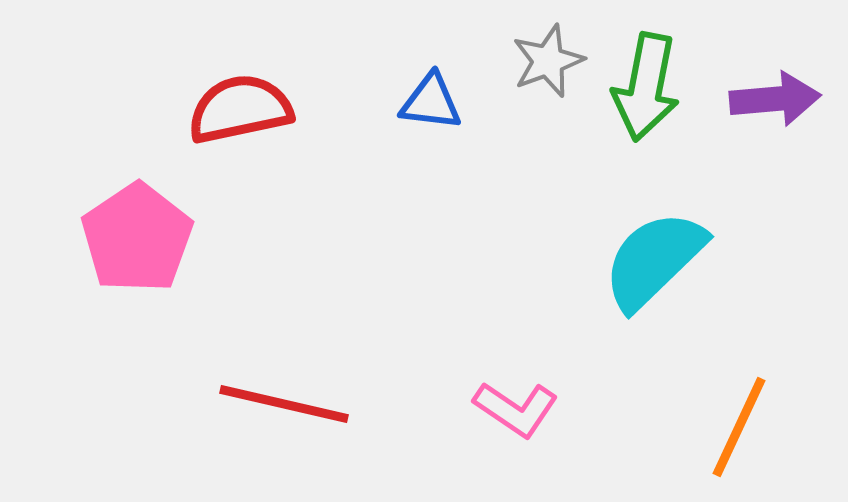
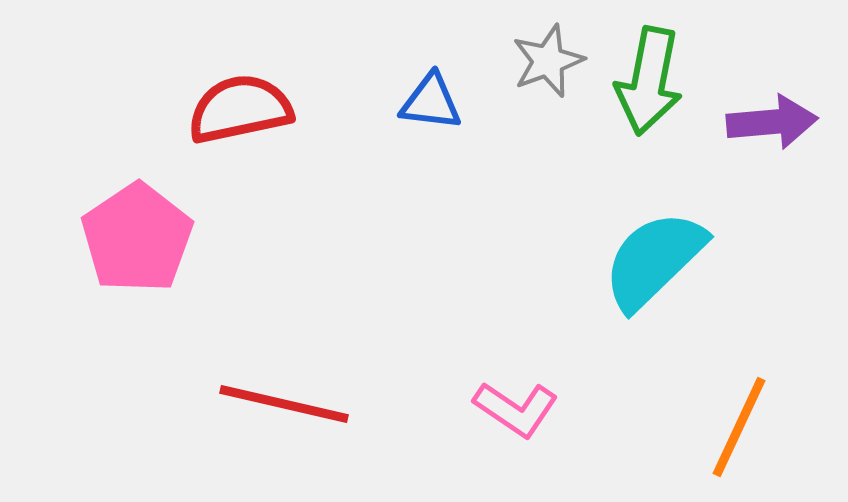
green arrow: moved 3 px right, 6 px up
purple arrow: moved 3 px left, 23 px down
